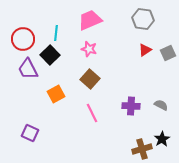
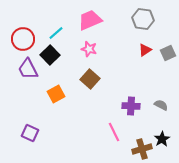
cyan line: rotated 42 degrees clockwise
pink line: moved 22 px right, 19 px down
